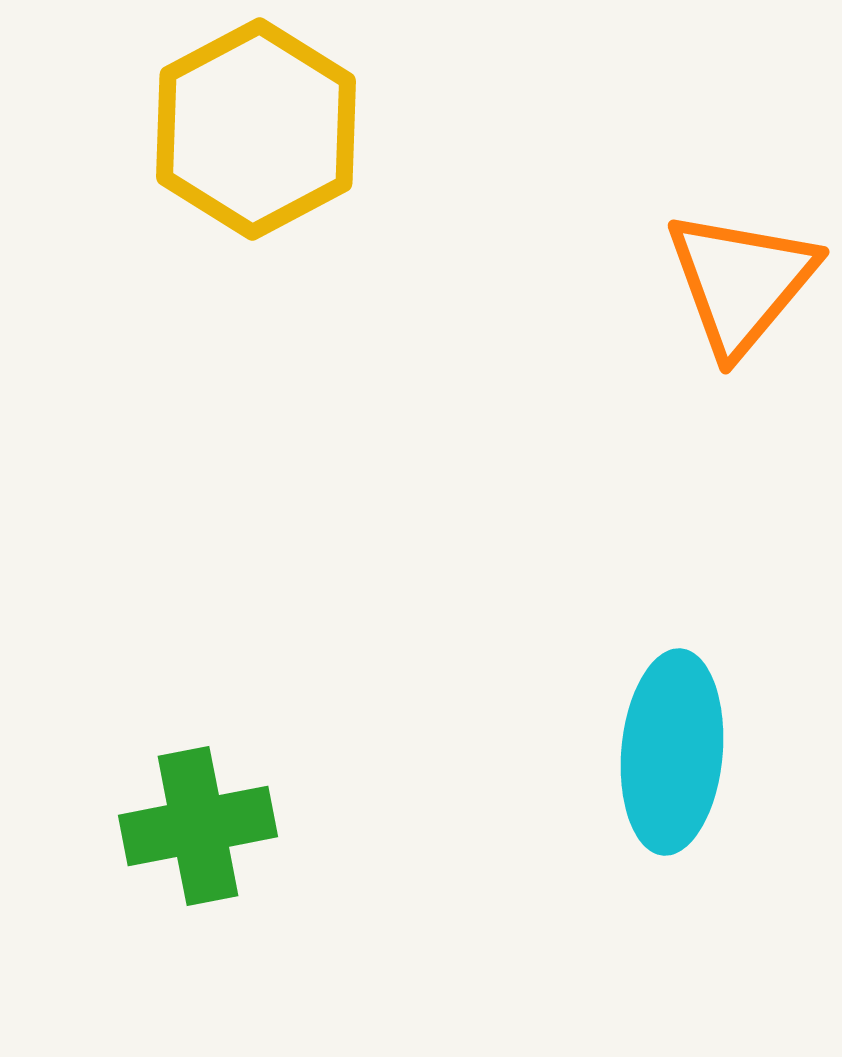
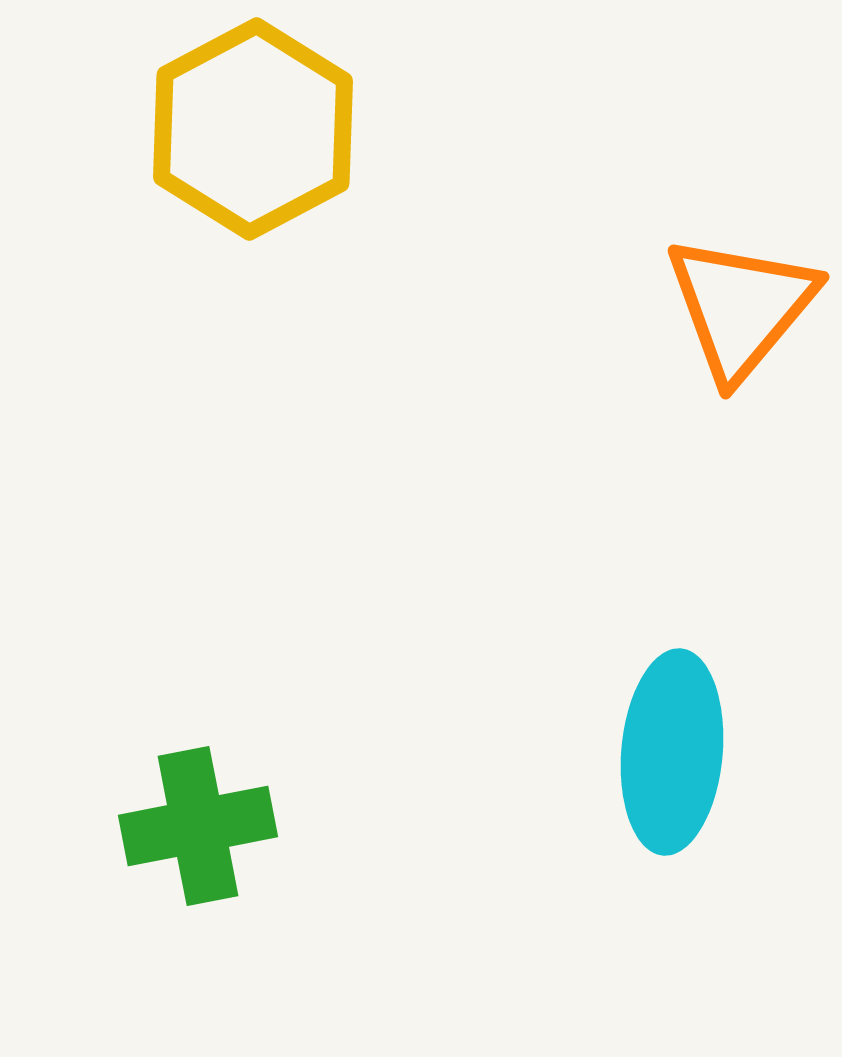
yellow hexagon: moved 3 px left
orange triangle: moved 25 px down
